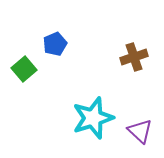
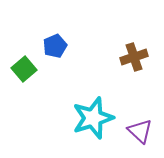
blue pentagon: moved 2 px down
